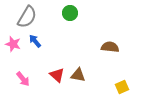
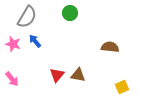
red triangle: rotated 28 degrees clockwise
pink arrow: moved 11 px left
